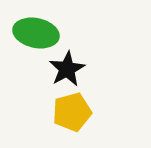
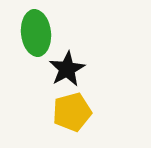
green ellipse: rotated 72 degrees clockwise
